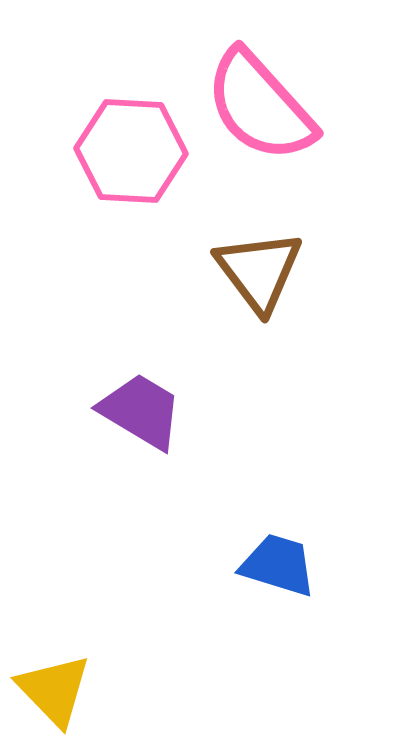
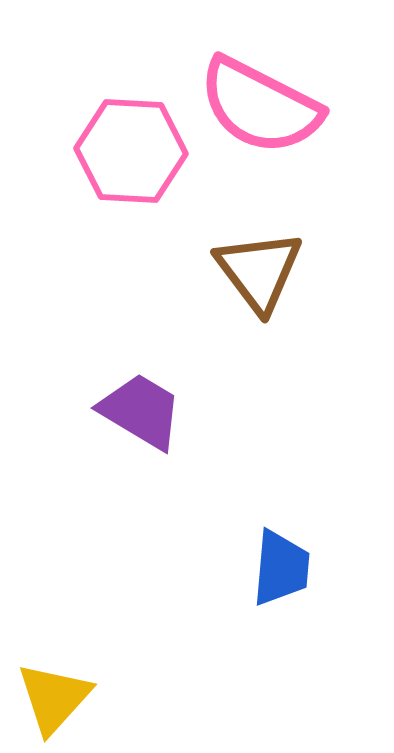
pink semicircle: rotated 21 degrees counterclockwise
blue trapezoid: moved 3 px right, 3 px down; rotated 78 degrees clockwise
yellow triangle: moved 8 px down; rotated 26 degrees clockwise
